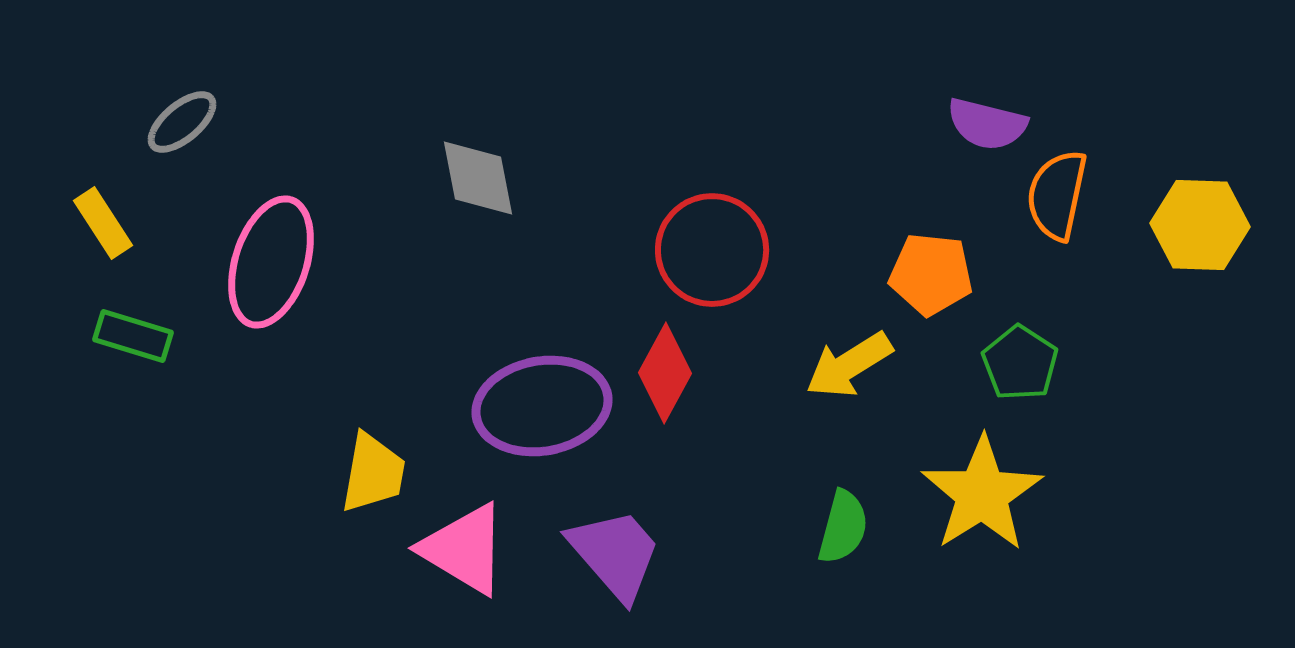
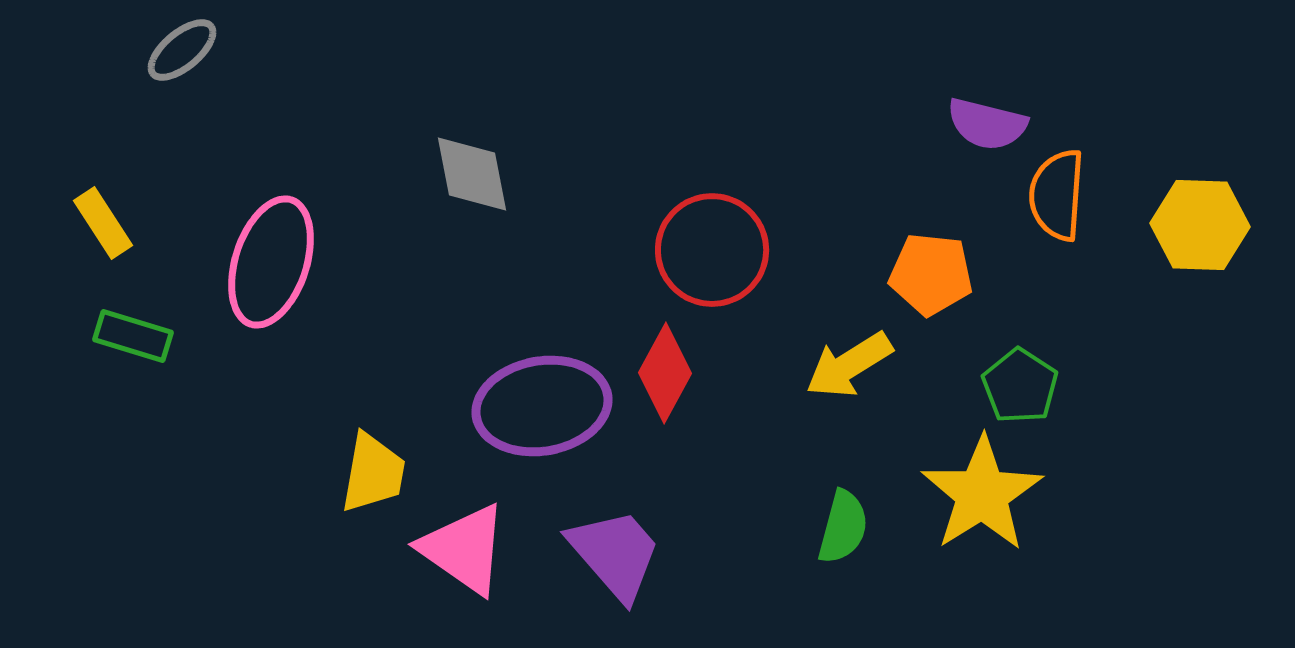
gray ellipse: moved 72 px up
gray diamond: moved 6 px left, 4 px up
orange semicircle: rotated 8 degrees counterclockwise
green pentagon: moved 23 px down
pink triangle: rotated 4 degrees clockwise
